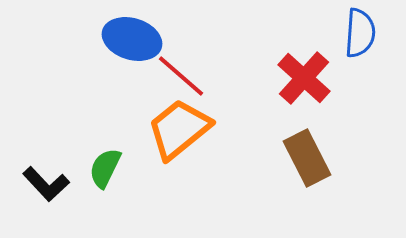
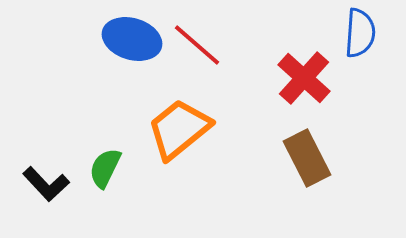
red line: moved 16 px right, 31 px up
